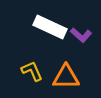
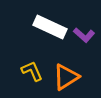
purple L-shape: moved 3 px right
orange triangle: rotated 32 degrees counterclockwise
